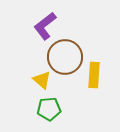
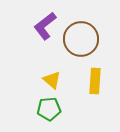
brown circle: moved 16 px right, 18 px up
yellow rectangle: moved 1 px right, 6 px down
yellow triangle: moved 10 px right
